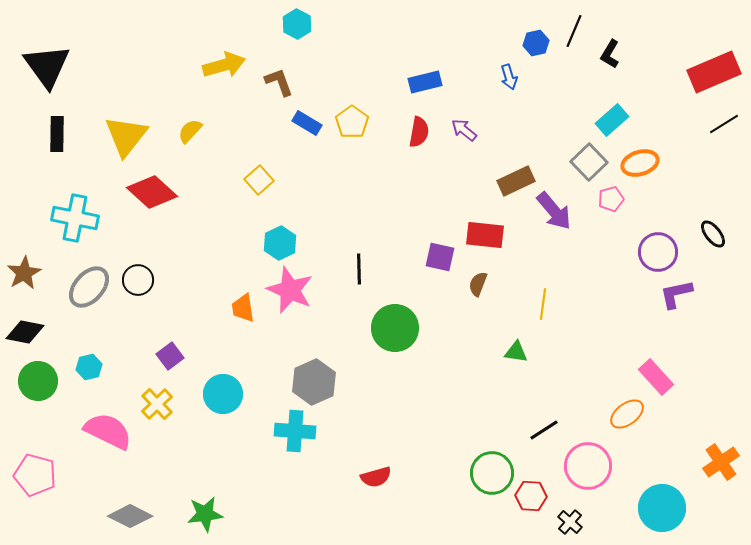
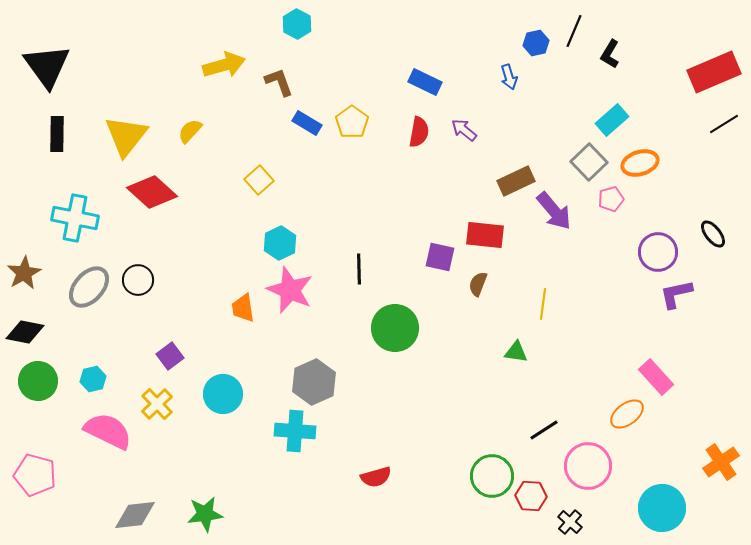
blue rectangle at (425, 82): rotated 40 degrees clockwise
cyan hexagon at (89, 367): moved 4 px right, 12 px down
green circle at (492, 473): moved 3 px down
gray diamond at (130, 516): moved 5 px right, 1 px up; rotated 33 degrees counterclockwise
